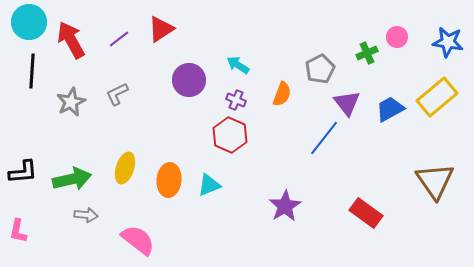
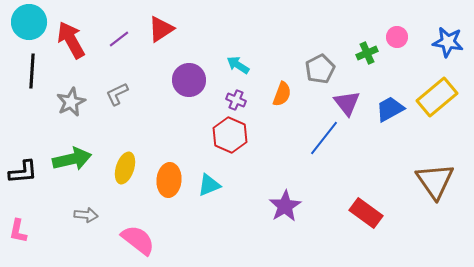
green arrow: moved 20 px up
